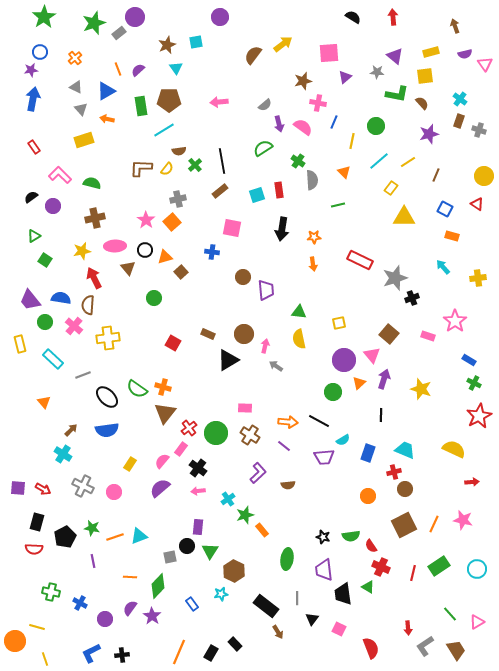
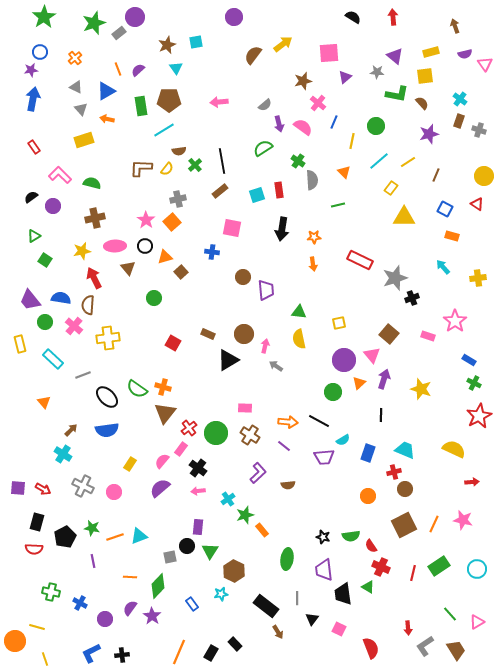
purple circle at (220, 17): moved 14 px right
pink cross at (318, 103): rotated 28 degrees clockwise
black circle at (145, 250): moved 4 px up
